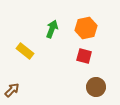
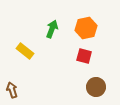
brown arrow: rotated 63 degrees counterclockwise
